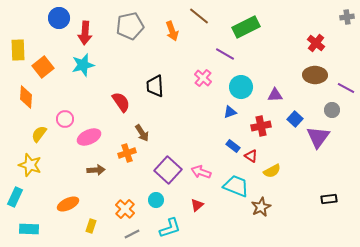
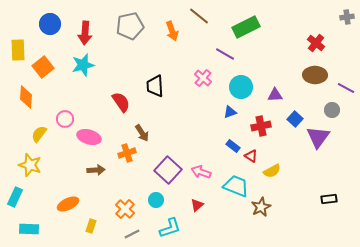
blue circle at (59, 18): moved 9 px left, 6 px down
pink ellipse at (89, 137): rotated 40 degrees clockwise
